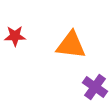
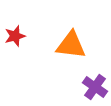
red star: rotated 15 degrees counterclockwise
